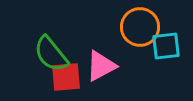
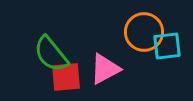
orange circle: moved 4 px right, 5 px down
cyan square: moved 1 px right
pink triangle: moved 4 px right, 3 px down
